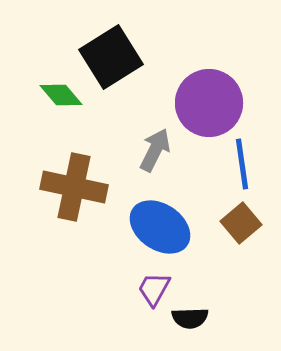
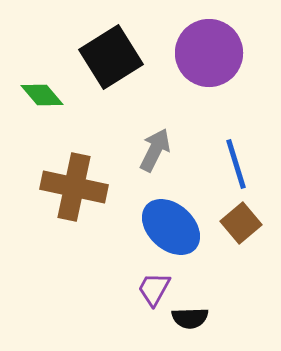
green diamond: moved 19 px left
purple circle: moved 50 px up
blue line: moved 6 px left; rotated 9 degrees counterclockwise
blue ellipse: moved 11 px right; rotated 8 degrees clockwise
